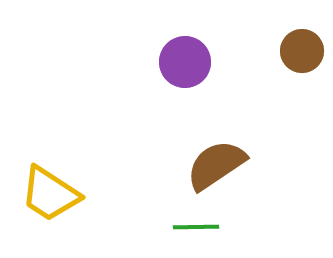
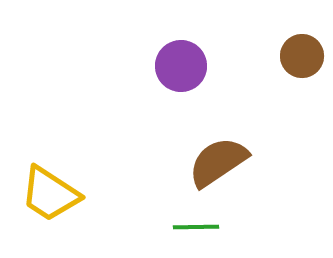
brown circle: moved 5 px down
purple circle: moved 4 px left, 4 px down
brown semicircle: moved 2 px right, 3 px up
